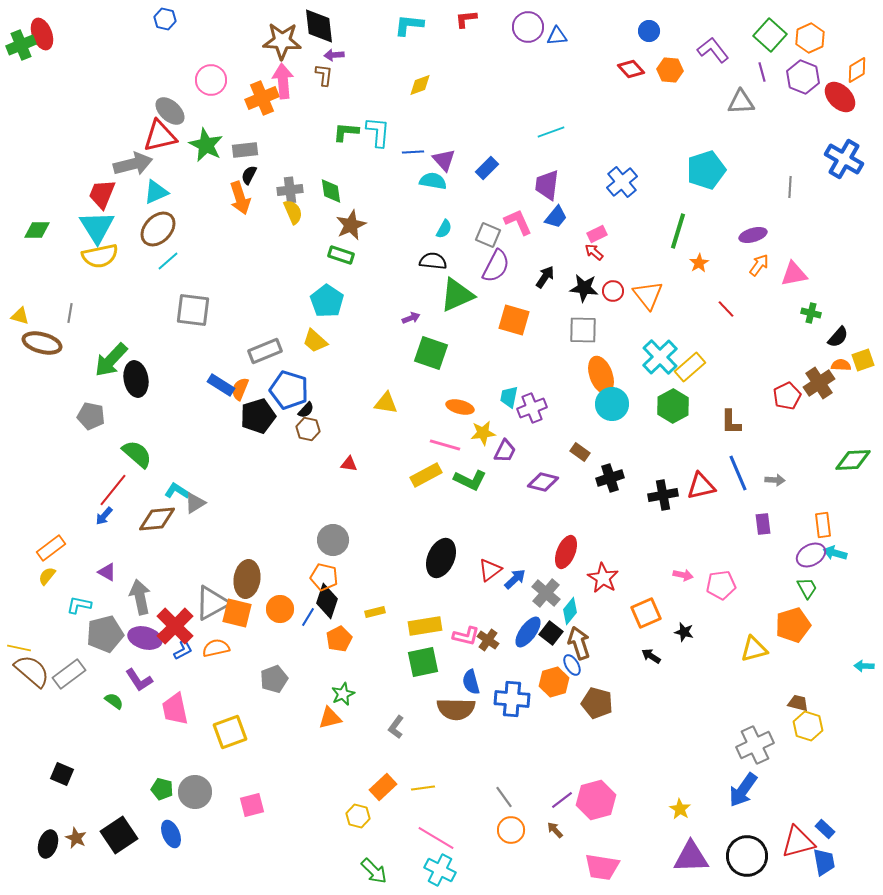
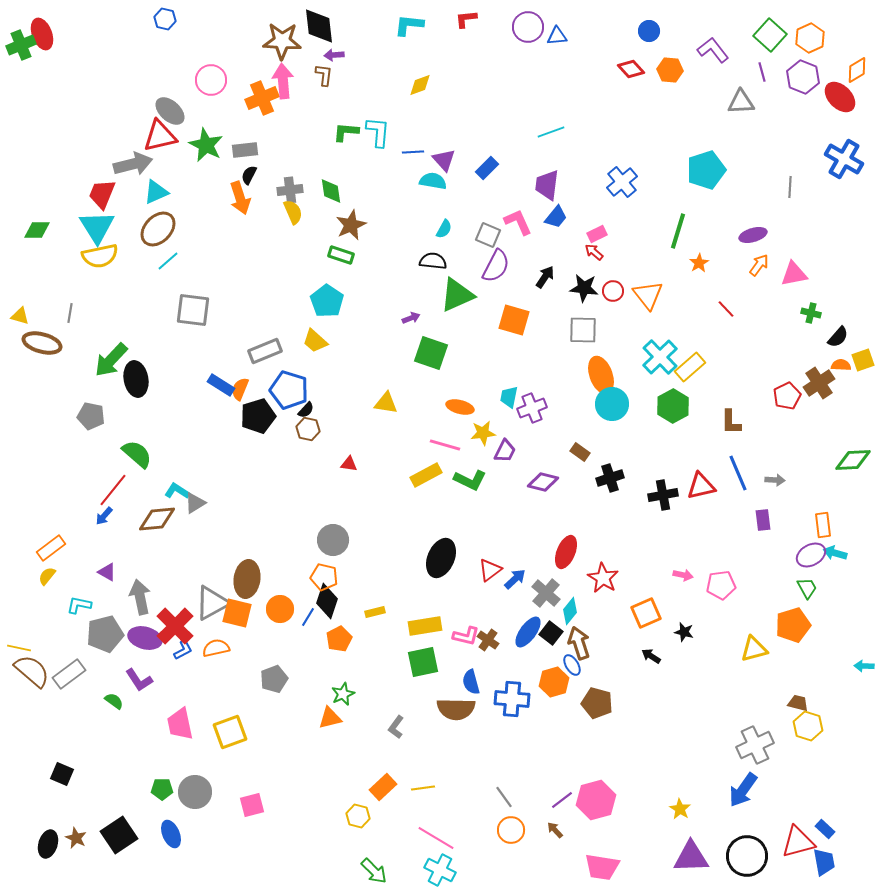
purple rectangle at (763, 524): moved 4 px up
pink trapezoid at (175, 709): moved 5 px right, 15 px down
green pentagon at (162, 789): rotated 15 degrees counterclockwise
